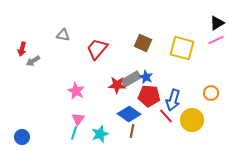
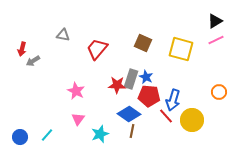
black triangle: moved 2 px left, 2 px up
yellow square: moved 1 px left, 1 px down
gray rectangle: rotated 42 degrees counterclockwise
orange circle: moved 8 px right, 1 px up
cyan line: moved 27 px left, 2 px down; rotated 24 degrees clockwise
blue circle: moved 2 px left
